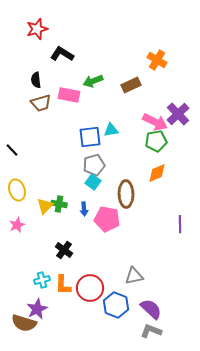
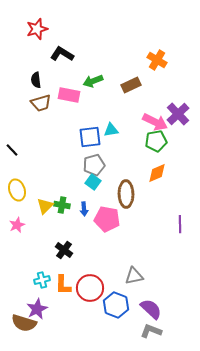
green cross: moved 3 px right, 1 px down
